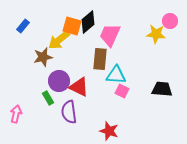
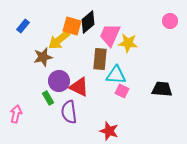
yellow star: moved 28 px left, 9 px down
